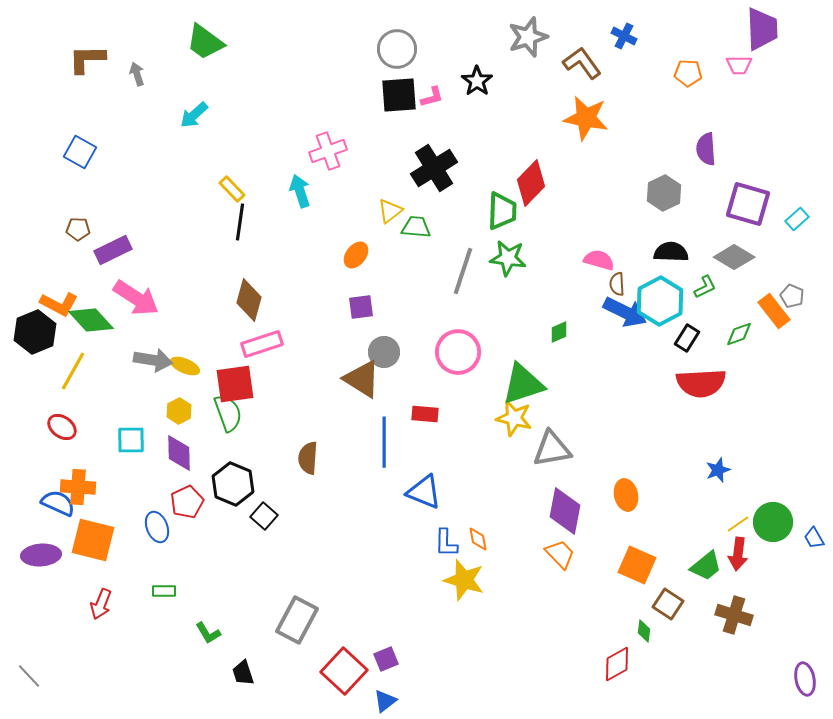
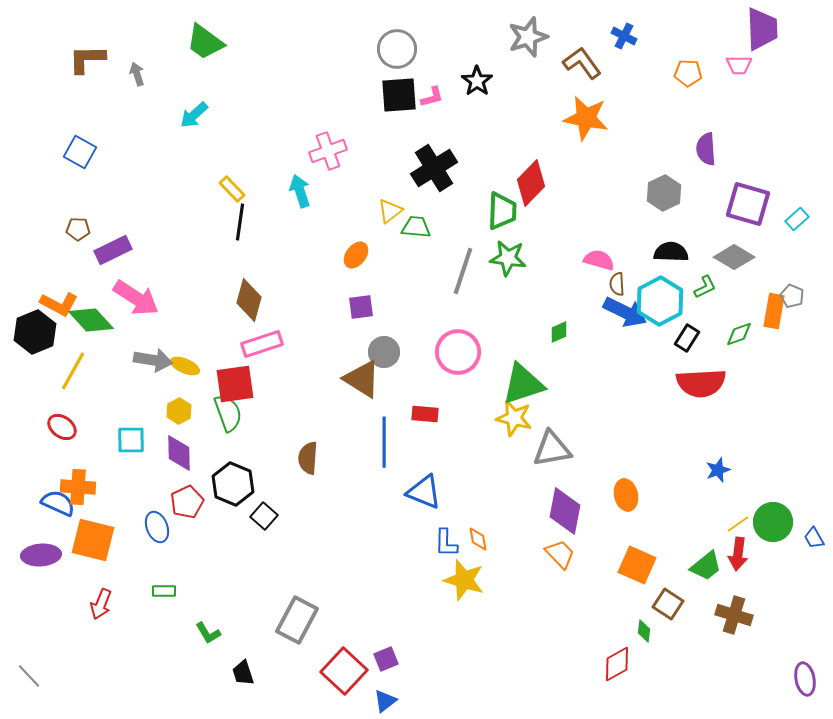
orange rectangle at (774, 311): rotated 48 degrees clockwise
